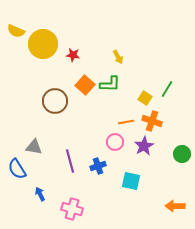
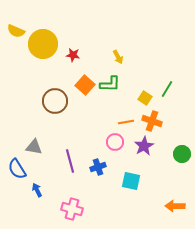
blue cross: moved 1 px down
blue arrow: moved 3 px left, 4 px up
